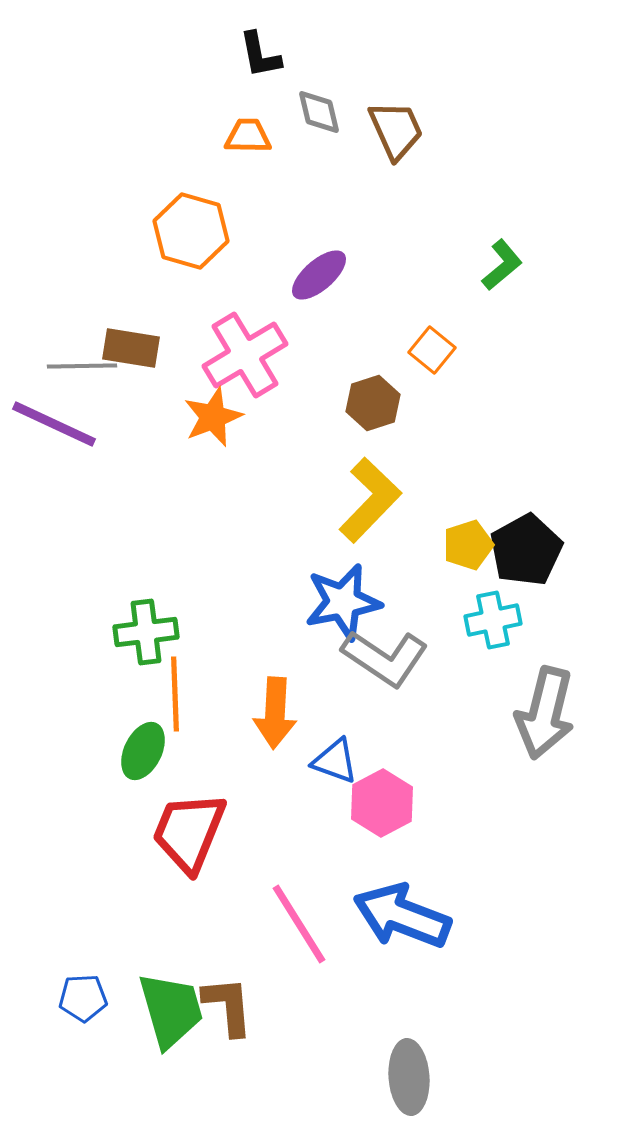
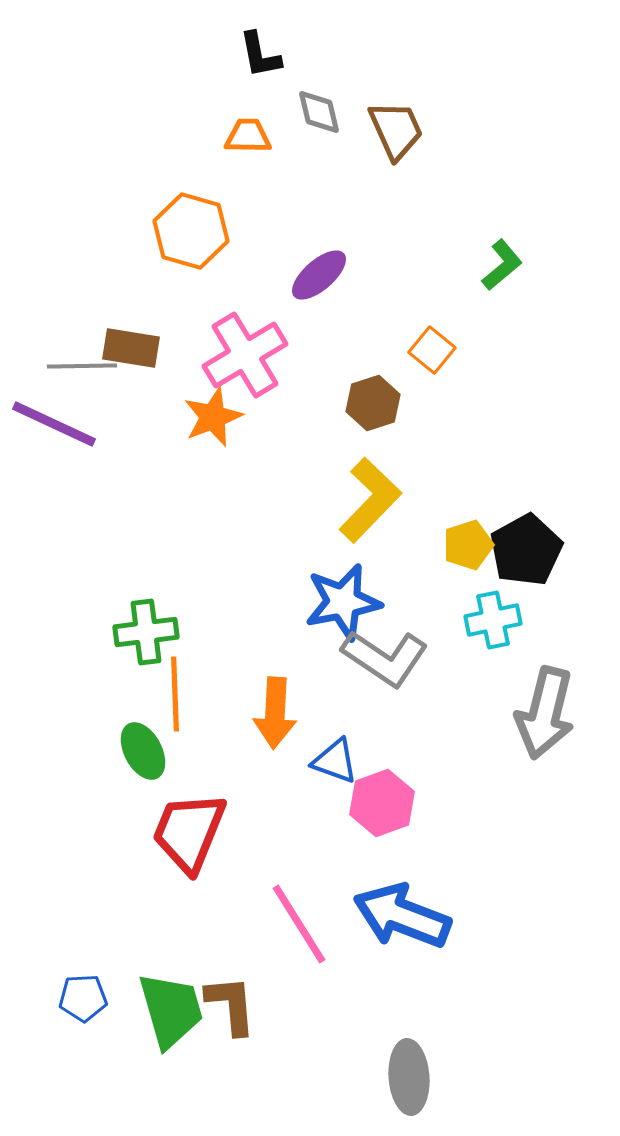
green ellipse: rotated 54 degrees counterclockwise
pink hexagon: rotated 8 degrees clockwise
brown L-shape: moved 3 px right, 1 px up
